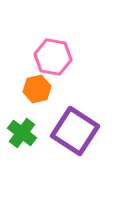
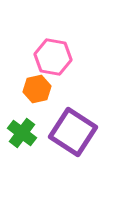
purple square: moved 2 px left, 1 px down
